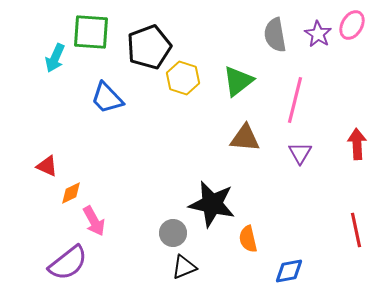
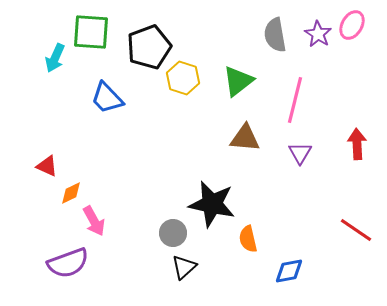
red line: rotated 44 degrees counterclockwise
purple semicircle: rotated 18 degrees clockwise
black triangle: rotated 20 degrees counterclockwise
